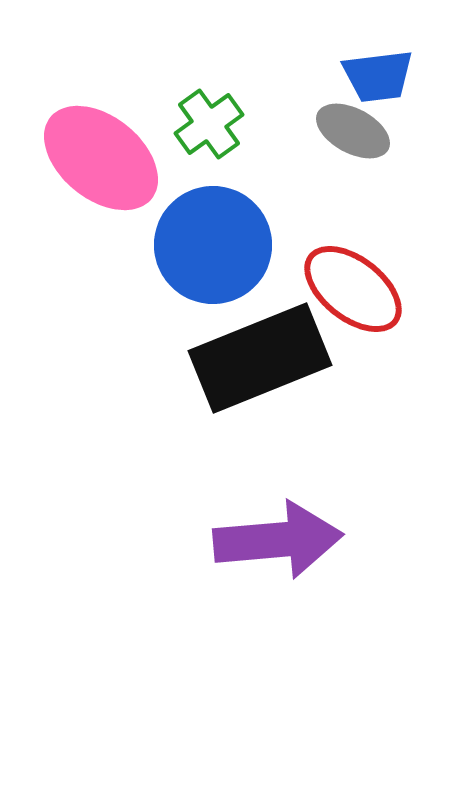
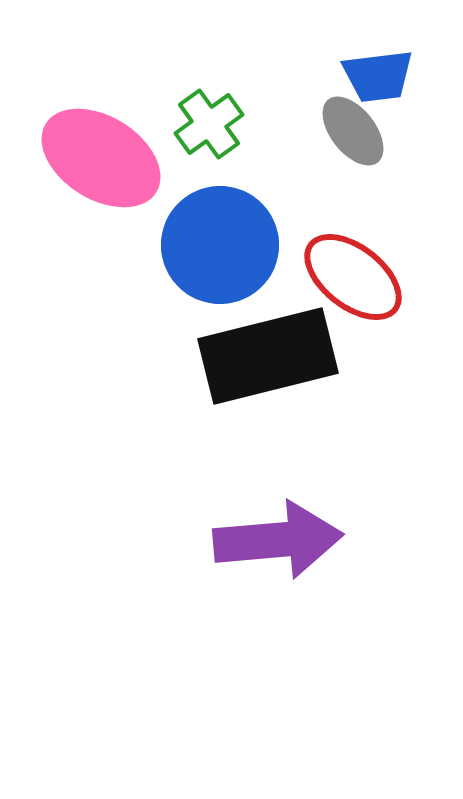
gray ellipse: rotated 24 degrees clockwise
pink ellipse: rotated 7 degrees counterclockwise
blue circle: moved 7 px right
red ellipse: moved 12 px up
black rectangle: moved 8 px right, 2 px up; rotated 8 degrees clockwise
